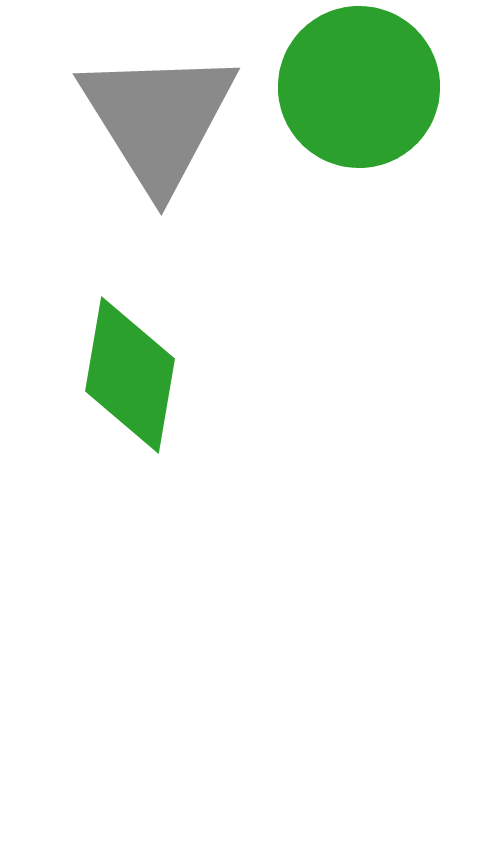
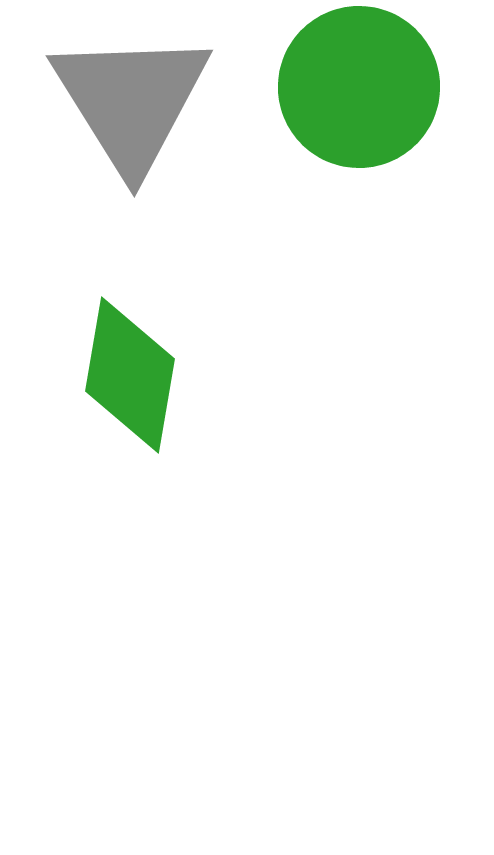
gray triangle: moved 27 px left, 18 px up
